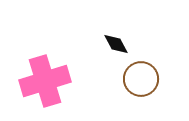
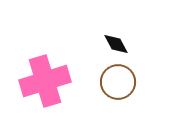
brown circle: moved 23 px left, 3 px down
